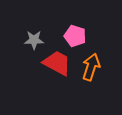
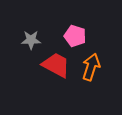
gray star: moved 3 px left
red trapezoid: moved 1 px left, 2 px down
